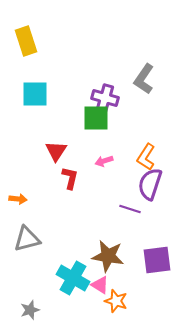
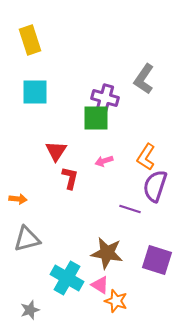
yellow rectangle: moved 4 px right, 1 px up
cyan square: moved 2 px up
purple semicircle: moved 5 px right, 2 px down
brown star: moved 1 px left, 3 px up
purple square: rotated 24 degrees clockwise
cyan cross: moved 6 px left
